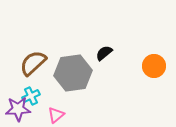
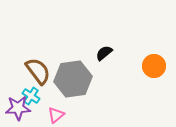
brown semicircle: moved 5 px right, 8 px down; rotated 96 degrees clockwise
gray hexagon: moved 6 px down
cyan cross: rotated 30 degrees counterclockwise
purple star: moved 1 px up
